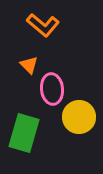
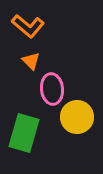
orange L-shape: moved 15 px left, 1 px down
orange triangle: moved 2 px right, 4 px up
yellow circle: moved 2 px left
